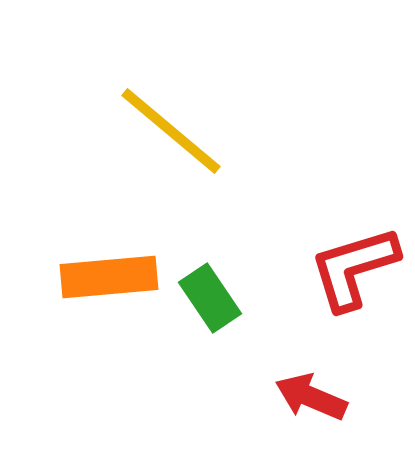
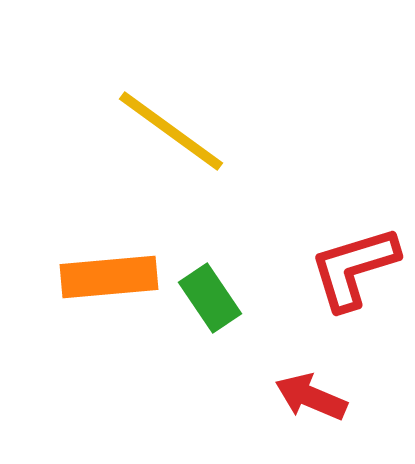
yellow line: rotated 4 degrees counterclockwise
